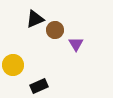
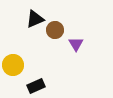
black rectangle: moved 3 px left
